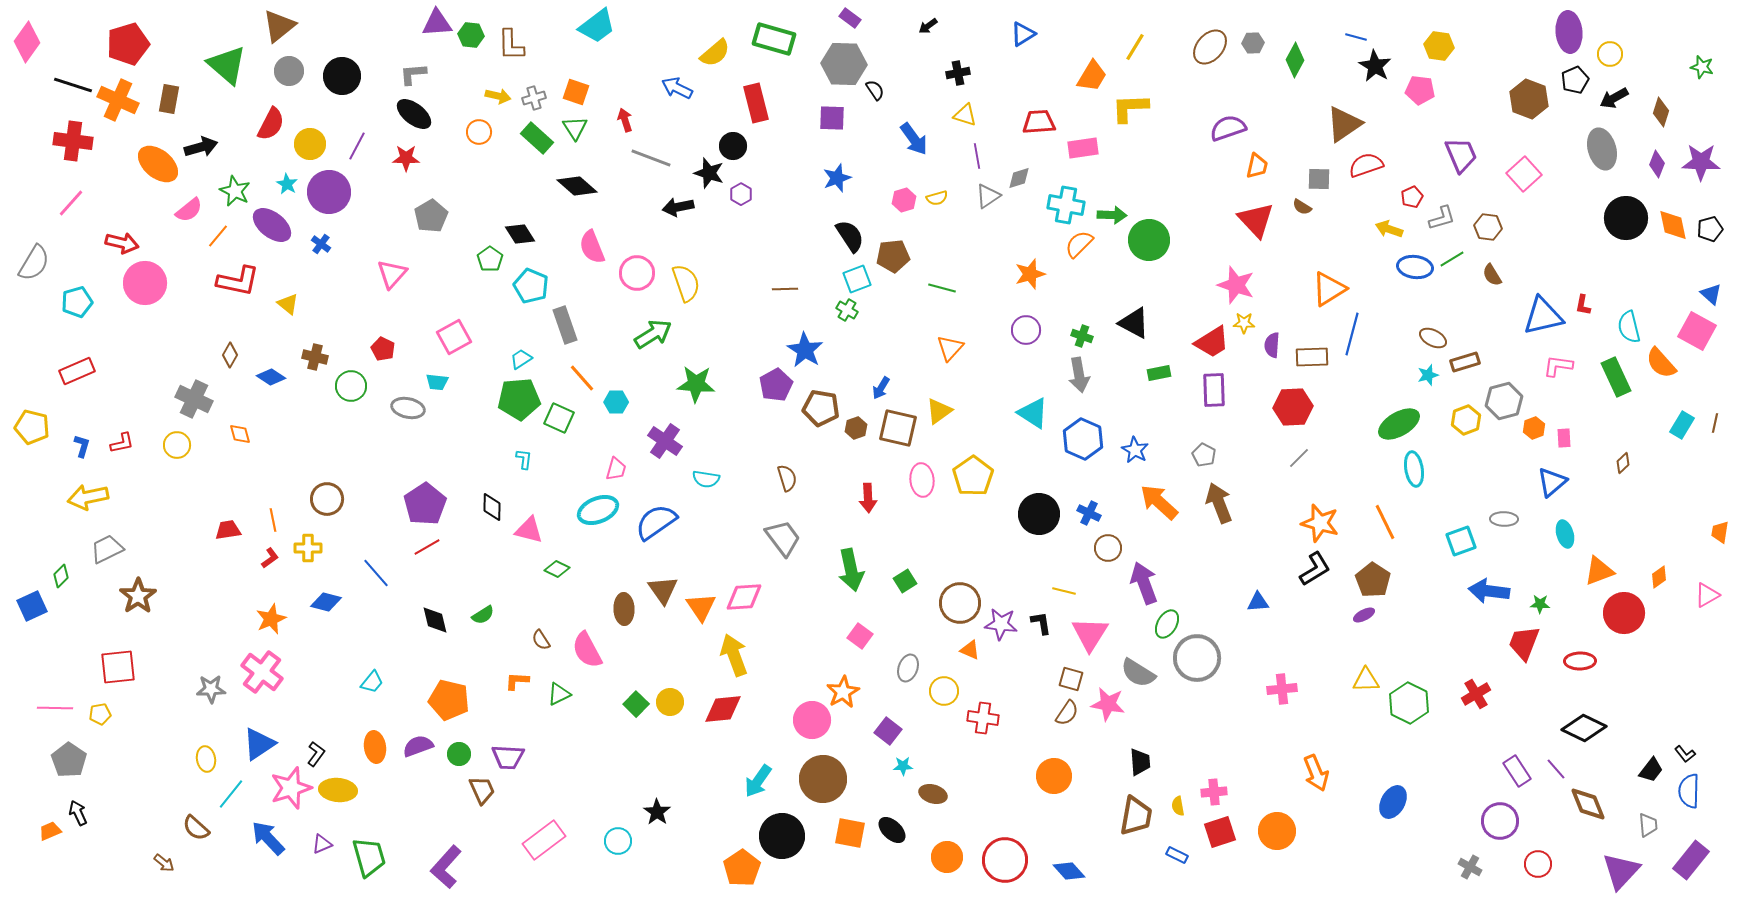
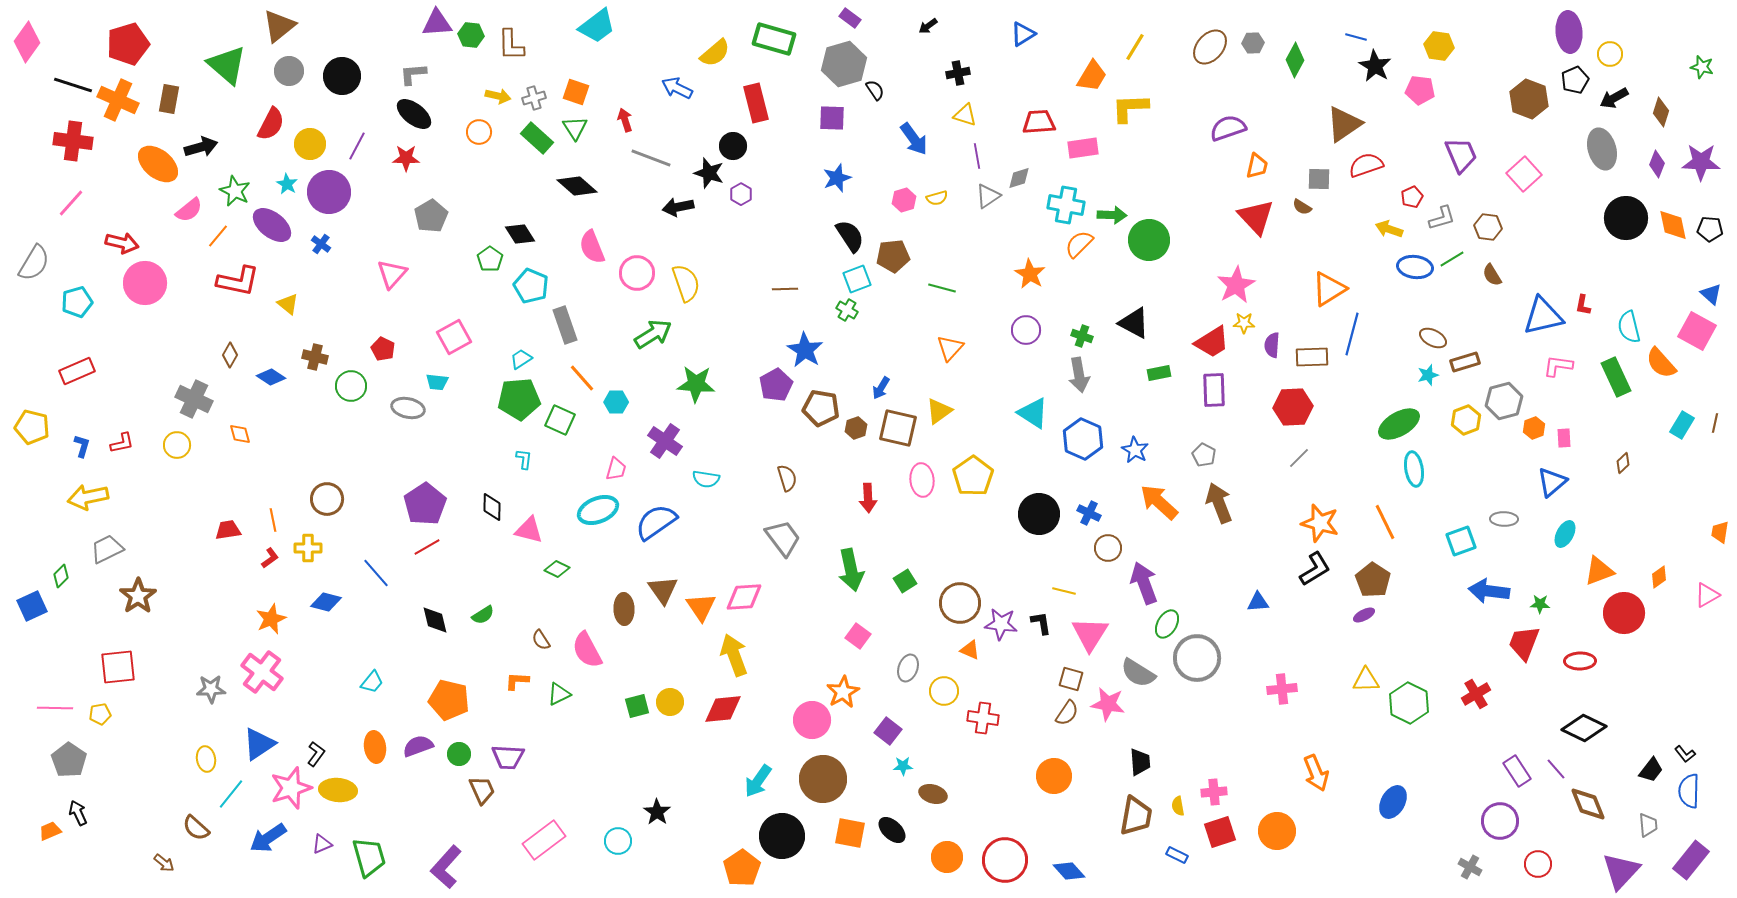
gray hexagon at (844, 64): rotated 18 degrees counterclockwise
red triangle at (1256, 220): moved 3 px up
black pentagon at (1710, 229): rotated 20 degrees clockwise
orange star at (1030, 274): rotated 24 degrees counterclockwise
pink star at (1236, 285): rotated 24 degrees clockwise
green square at (559, 418): moved 1 px right, 2 px down
cyan ellipse at (1565, 534): rotated 44 degrees clockwise
pink square at (860, 636): moved 2 px left
green square at (636, 704): moved 1 px right, 2 px down; rotated 30 degrees clockwise
blue arrow at (268, 838): rotated 81 degrees counterclockwise
